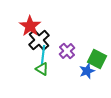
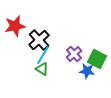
red star: moved 15 px left; rotated 25 degrees clockwise
purple cross: moved 7 px right, 3 px down
cyan line: rotated 24 degrees clockwise
blue star: rotated 28 degrees clockwise
